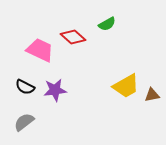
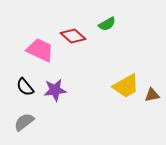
red diamond: moved 1 px up
black semicircle: rotated 24 degrees clockwise
